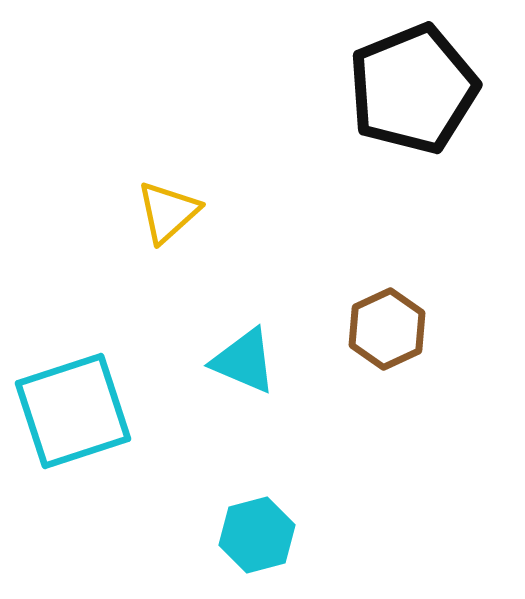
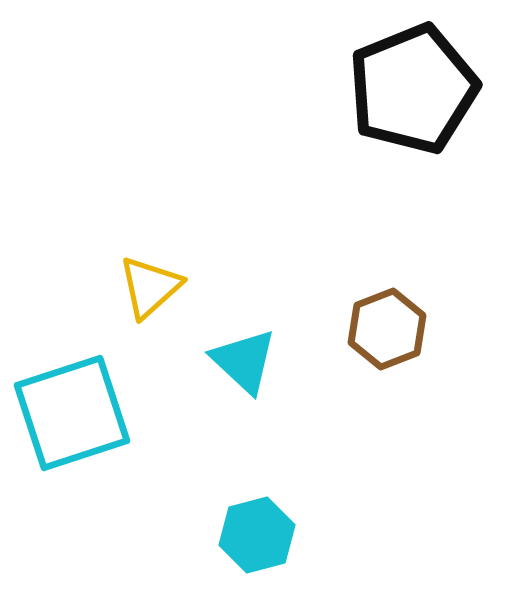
yellow triangle: moved 18 px left, 75 px down
brown hexagon: rotated 4 degrees clockwise
cyan triangle: rotated 20 degrees clockwise
cyan square: moved 1 px left, 2 px down
